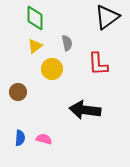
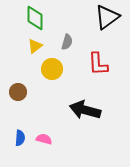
gray semicircle: moved 1 px up; rotated 28 degrees clockwise
black arrow: rotated 8 degrees clockwise
